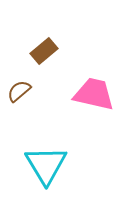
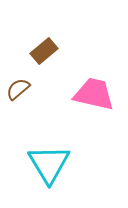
brown semicircle: moved 1 px left, 2 px up
cyan triangle: moved 3 px right, 1 px up
